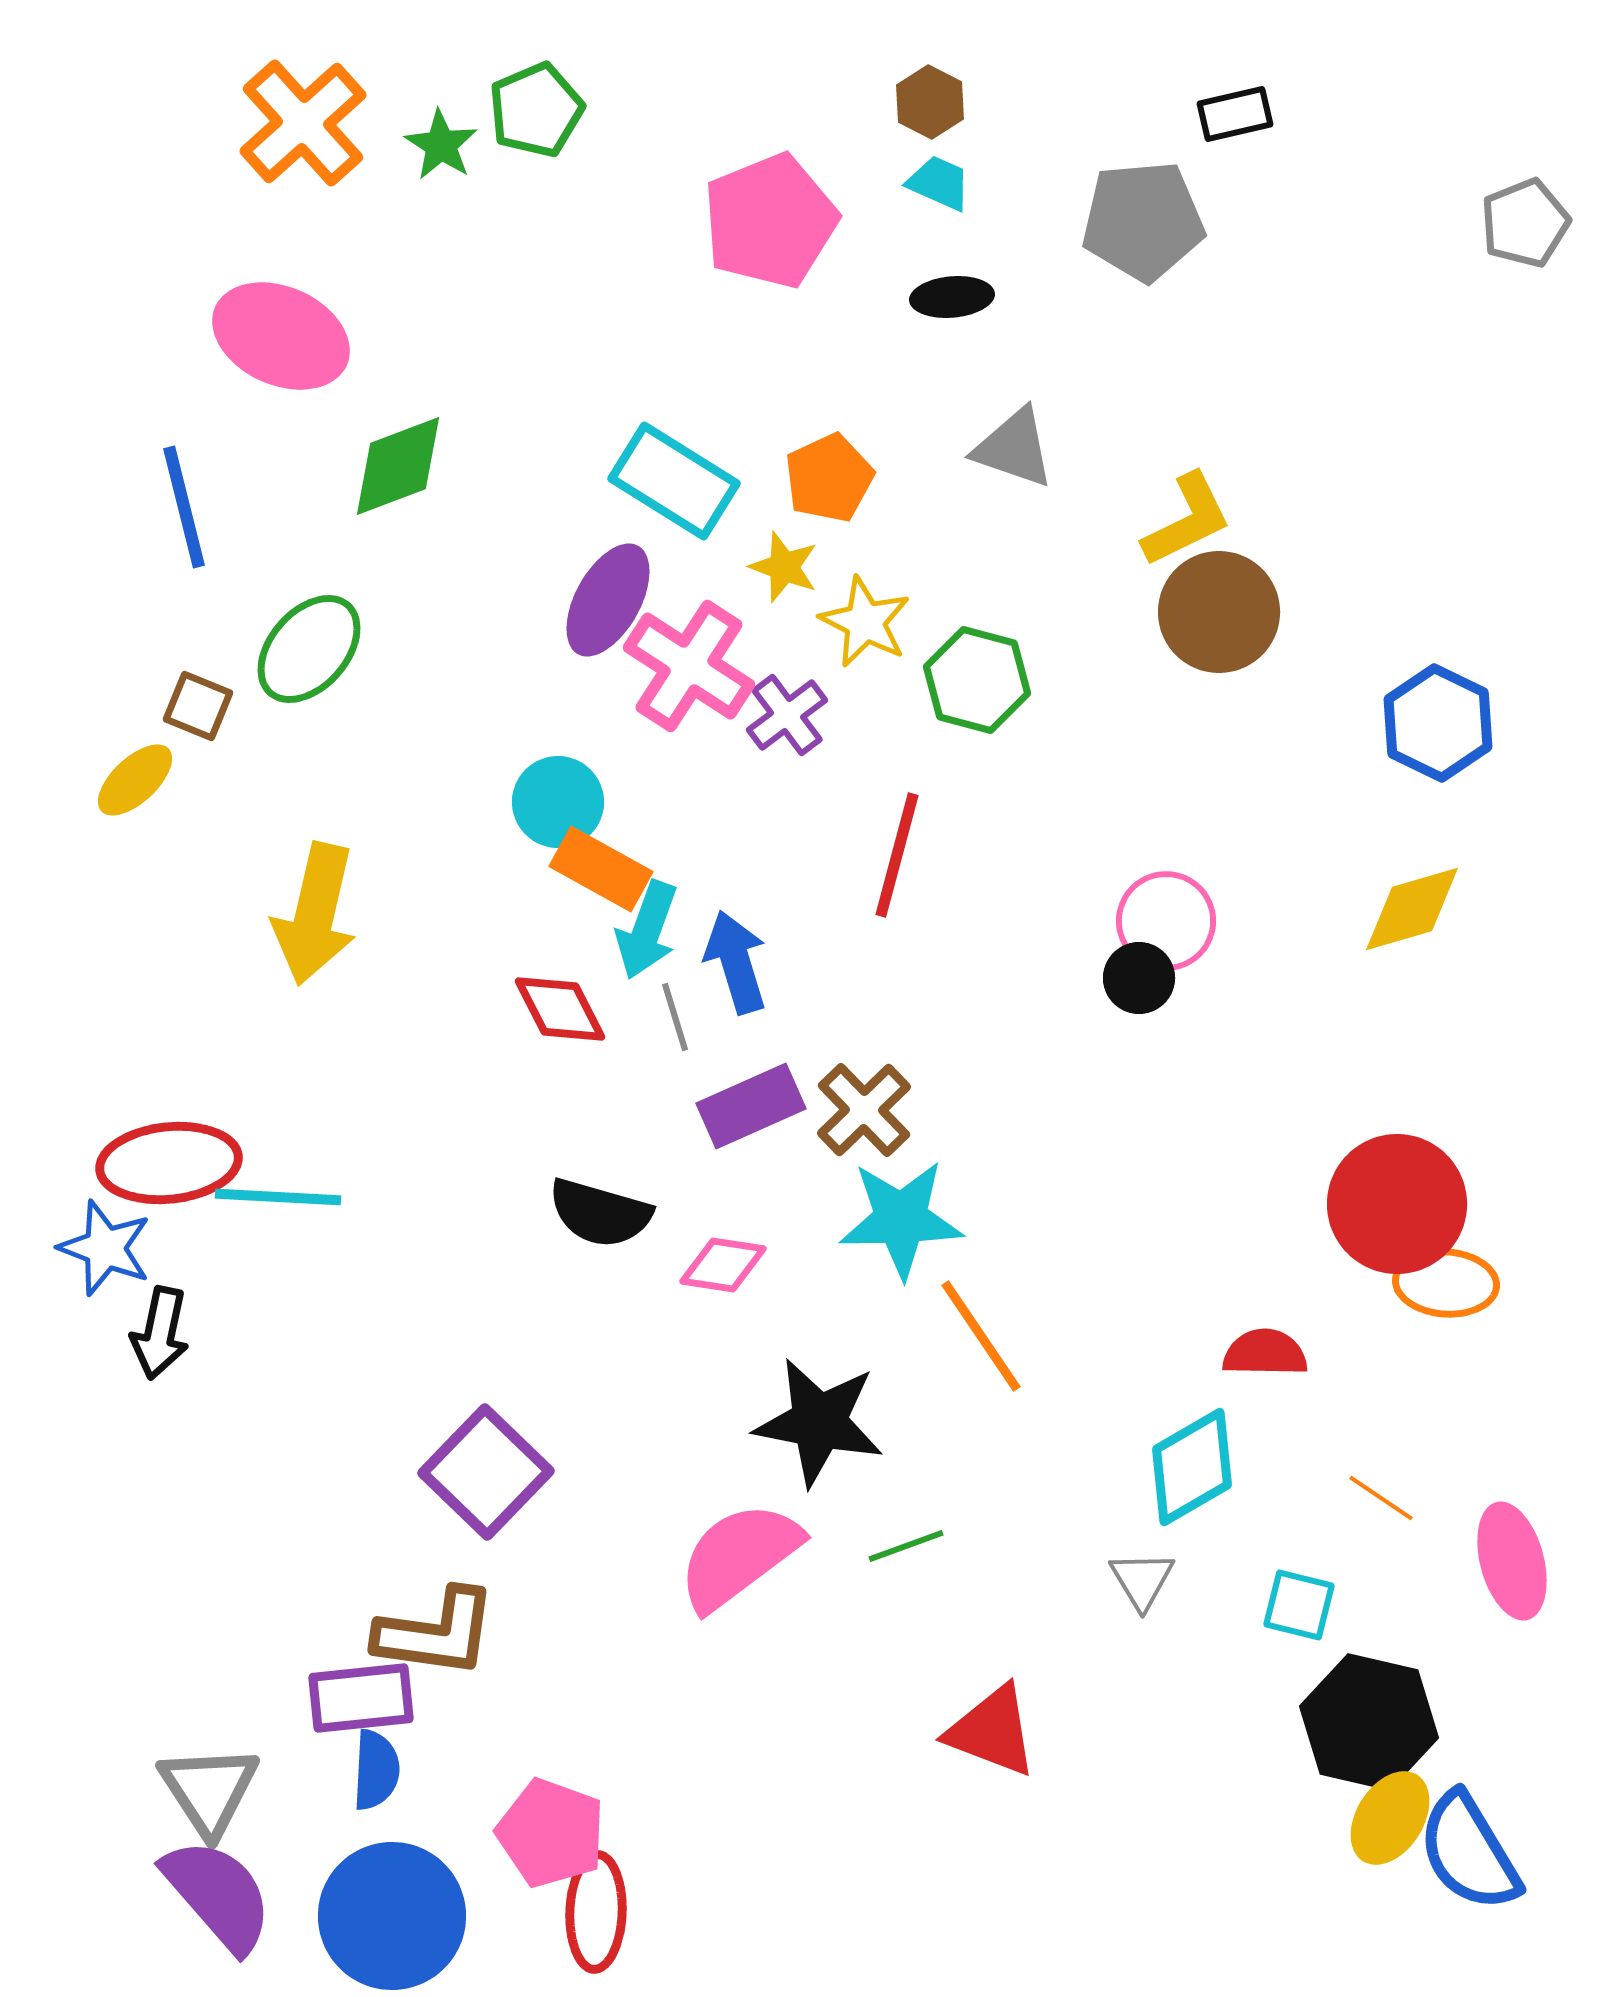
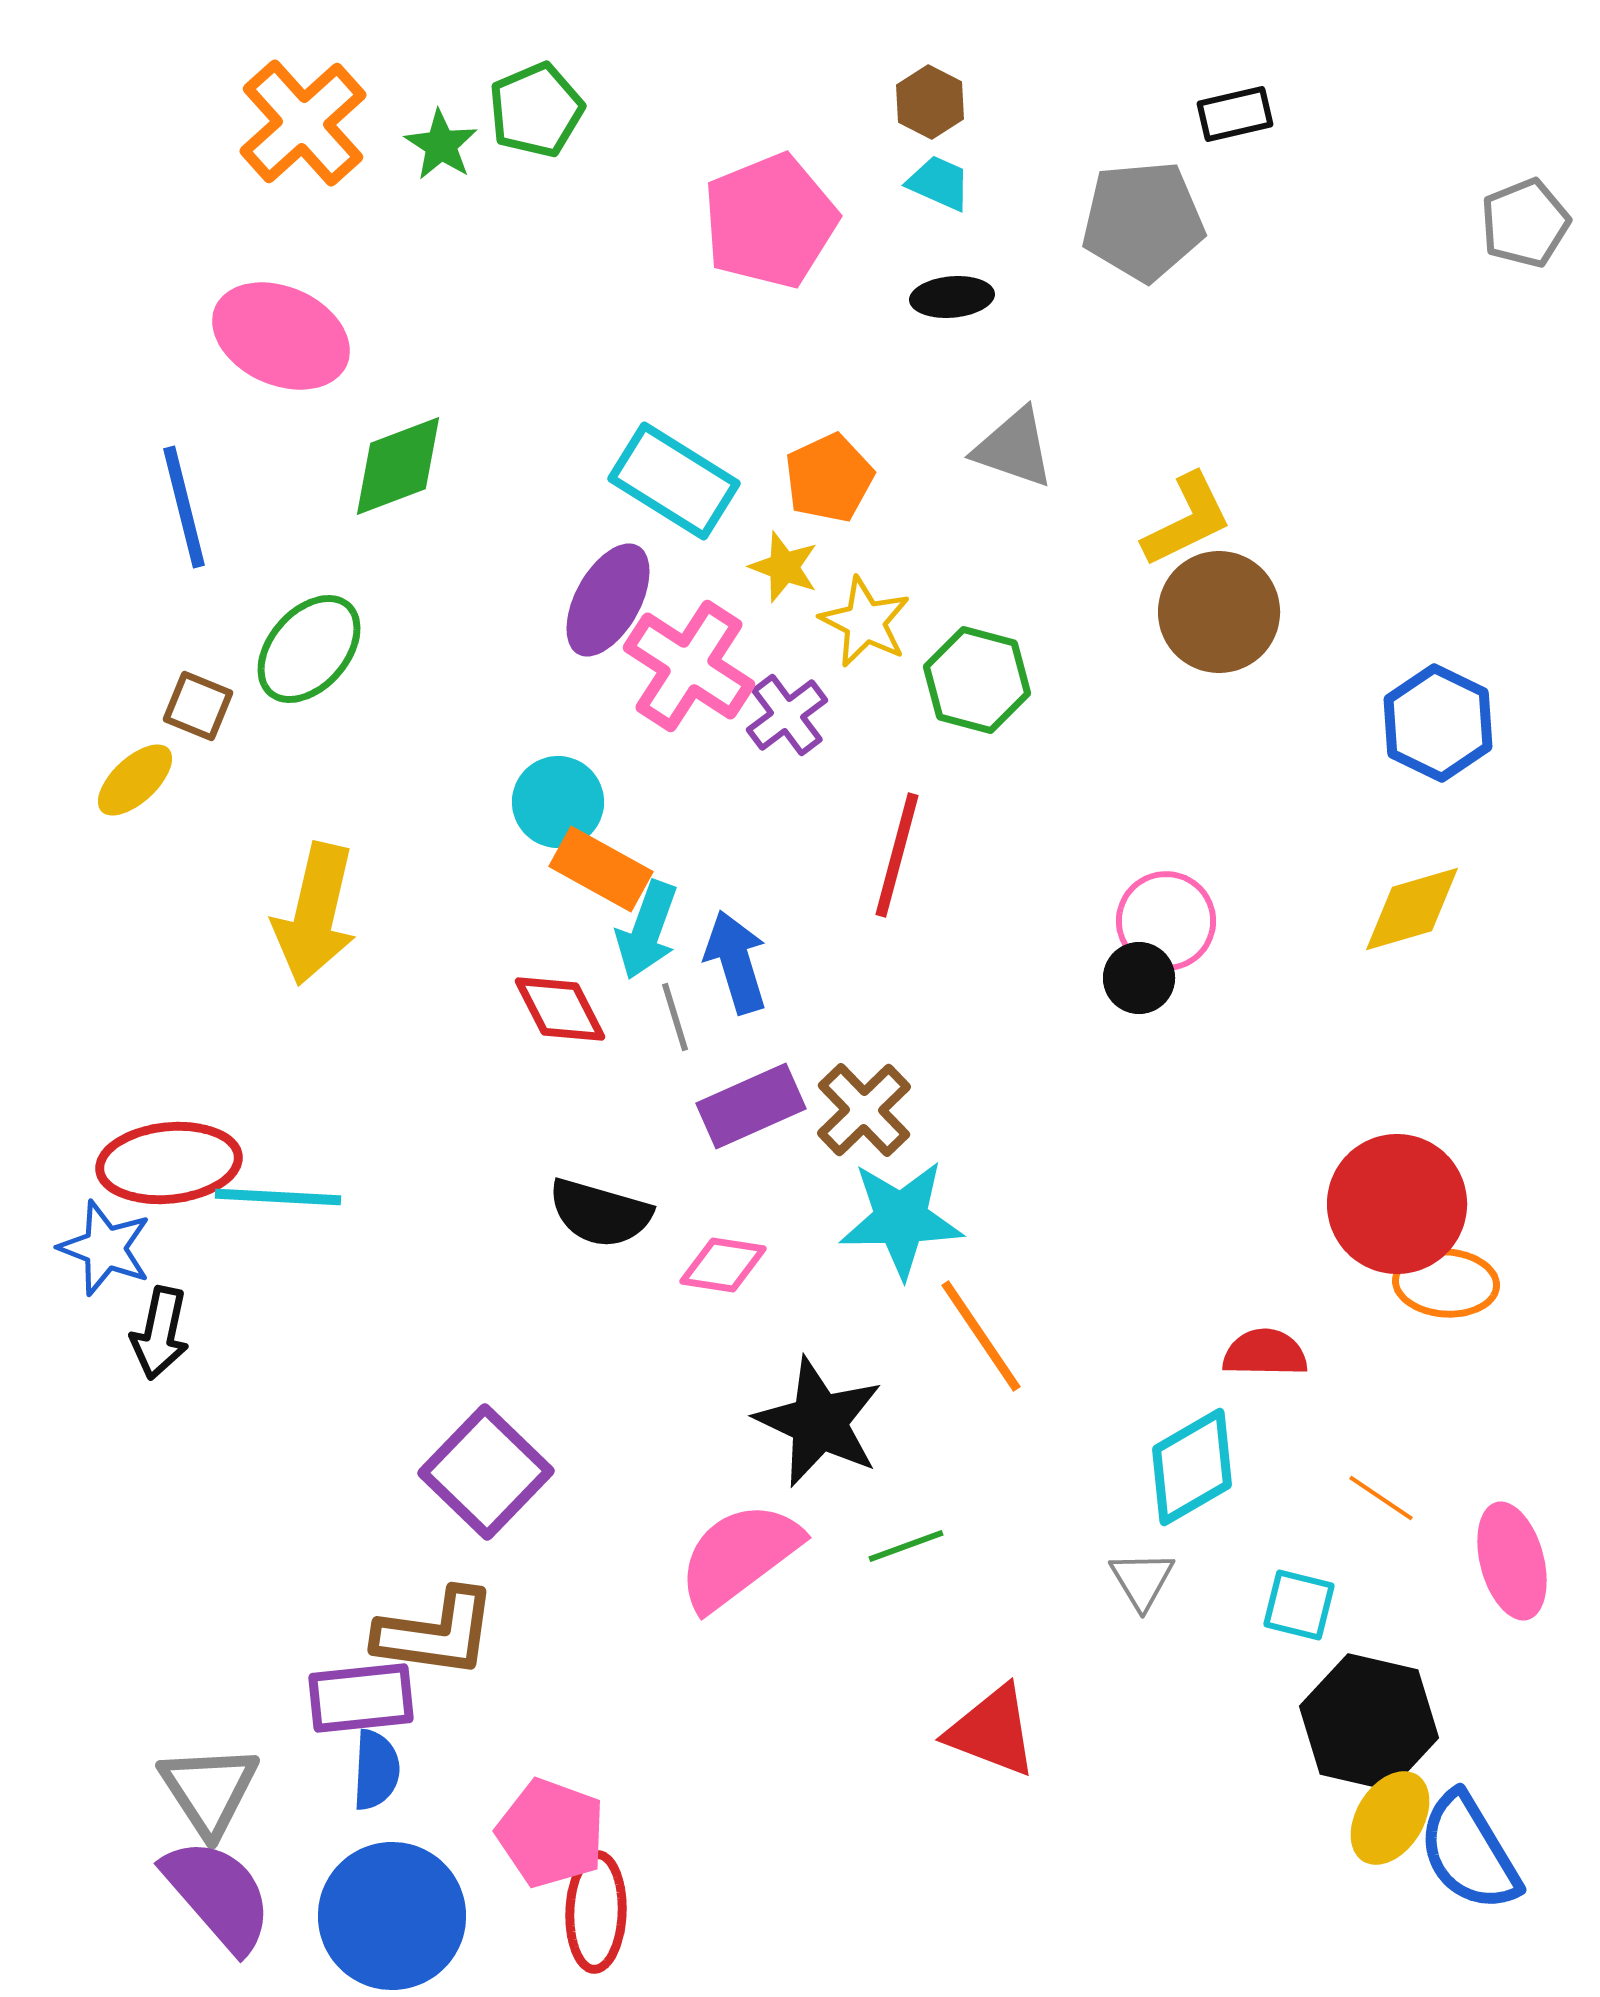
black star at (819, 1422): rotated 14 degrees clockwise
